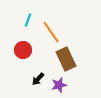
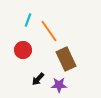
orange line: moved 2 px left, 1 px up
purple star: rotated 14 degrees clockwise
